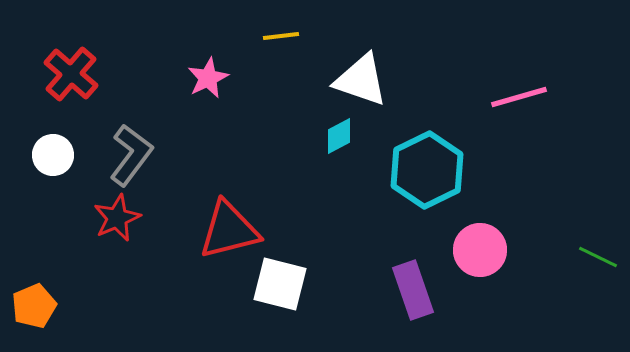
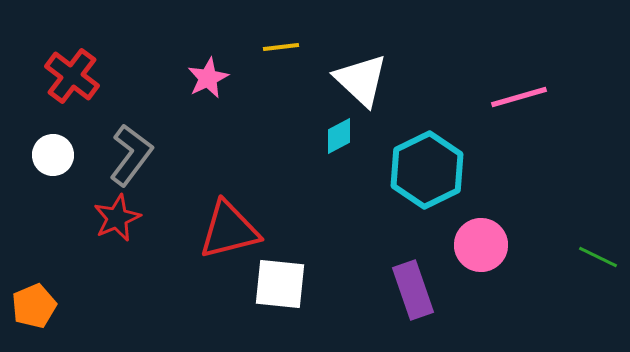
yellow line: moved 11 px down
red cross: moved 1 px right, 2 px down; rotated 4 degrees counterclockwise
white triangle: rotated 24 degrees clockwise
pink circle: moved 1 px right, 5 px up
white square: rotated 8 degrees counterclockwise
